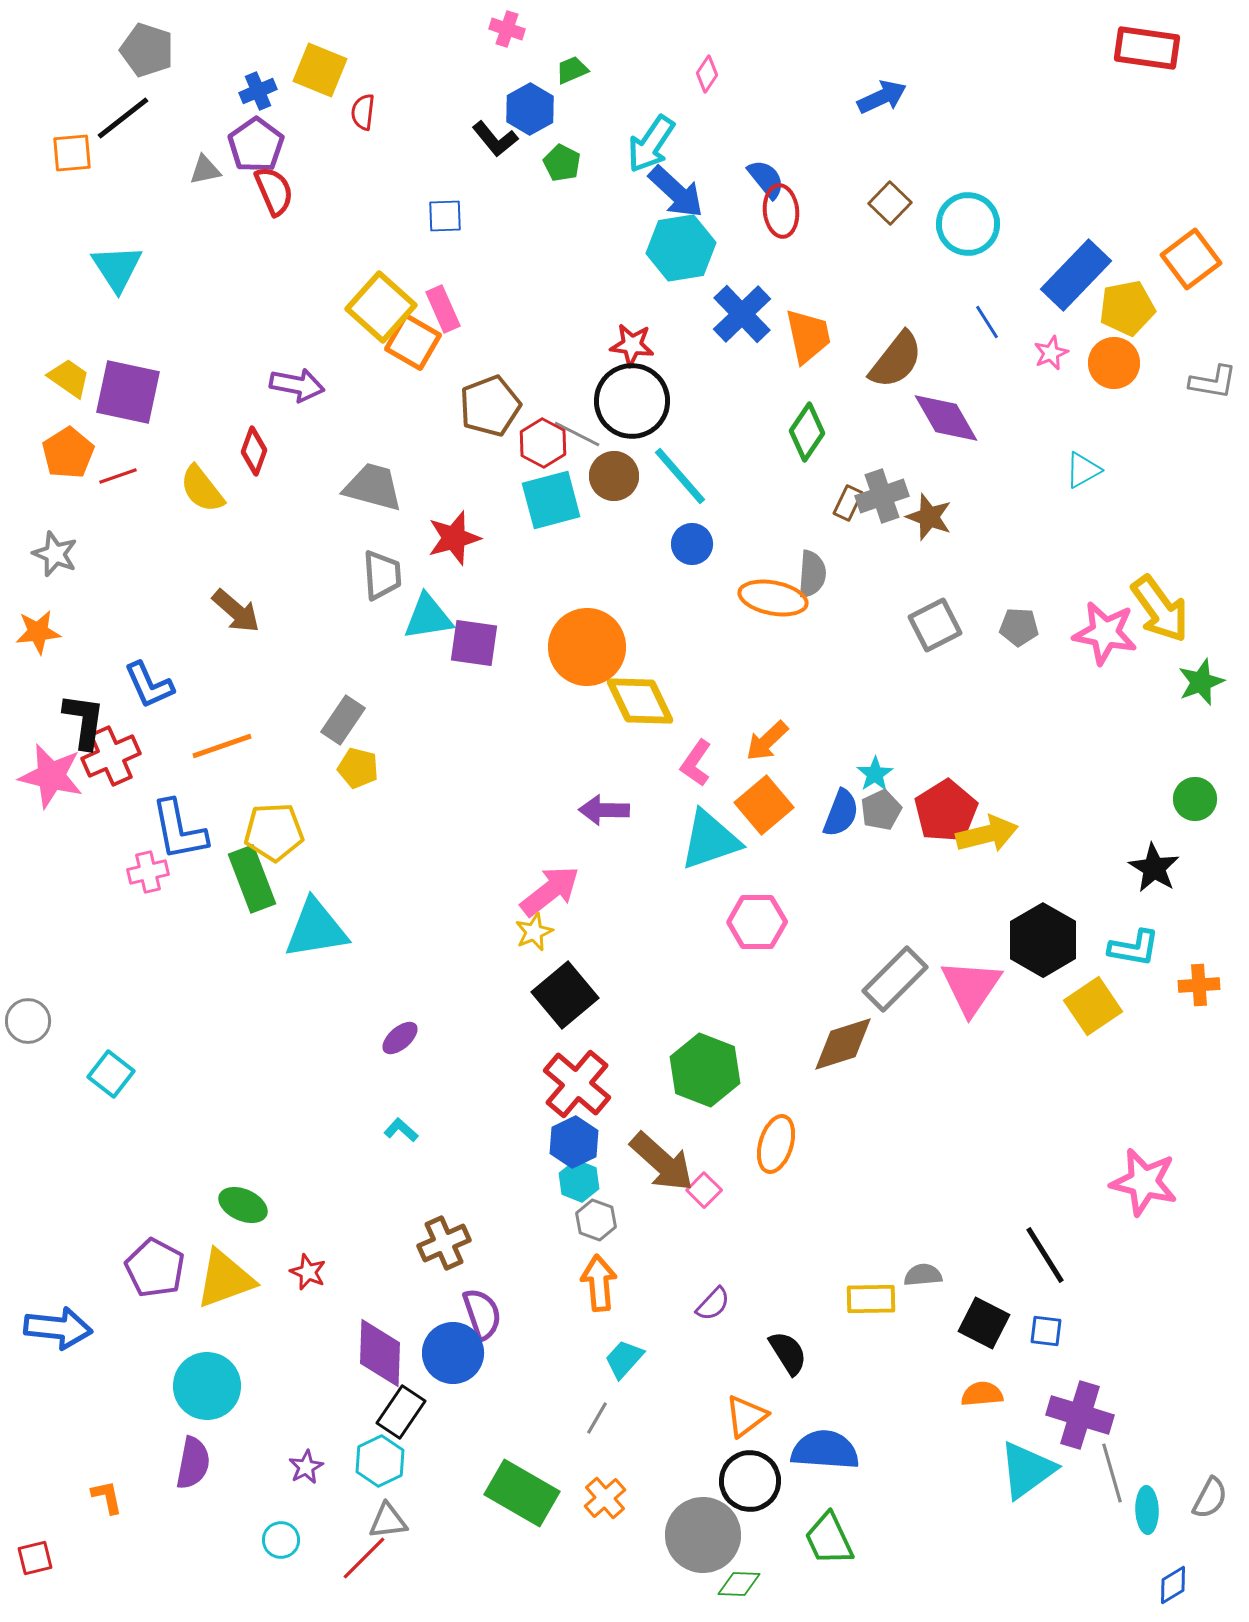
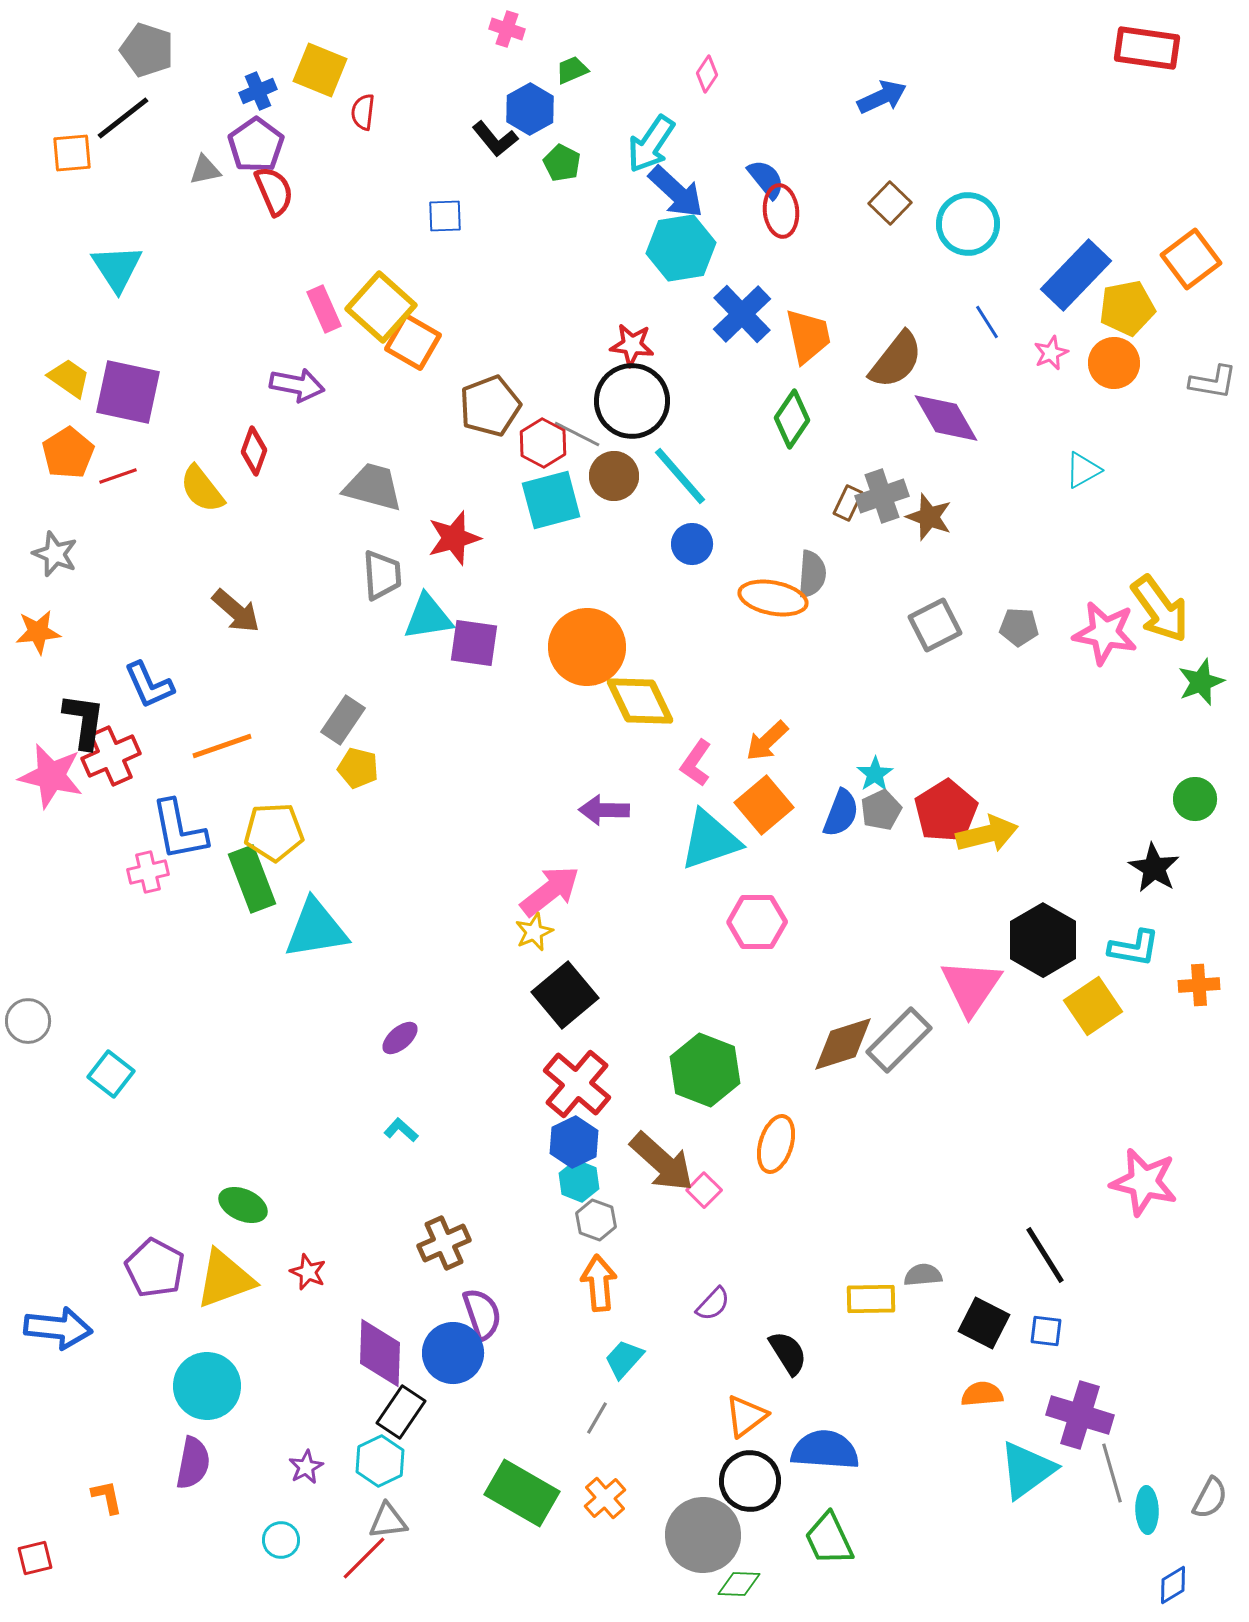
pink rectangle at (443, 309): moved 119 px left
green diamond at (807, 432): moved 15 px left, 13 px up
gray rectangle at (895, 979): moved 4 px right, 61 px down
